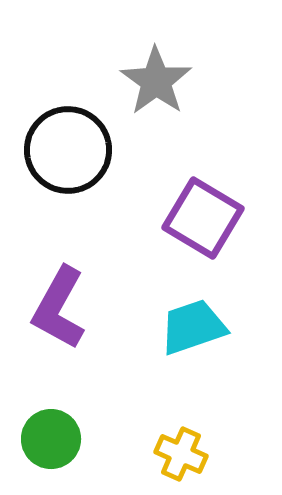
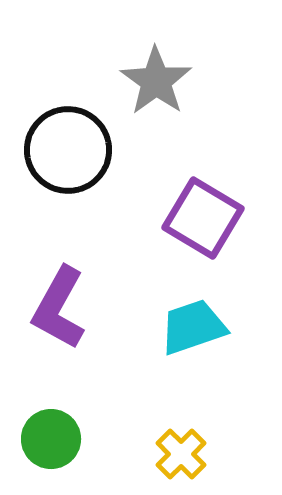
yellow cross: rotated 21 degrees clockwise
